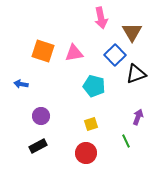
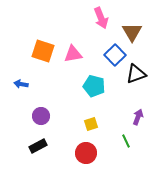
pink arrow: rotated 10 degrees counterclockwise
pink triangle: moved 1 px left, 1 px down
